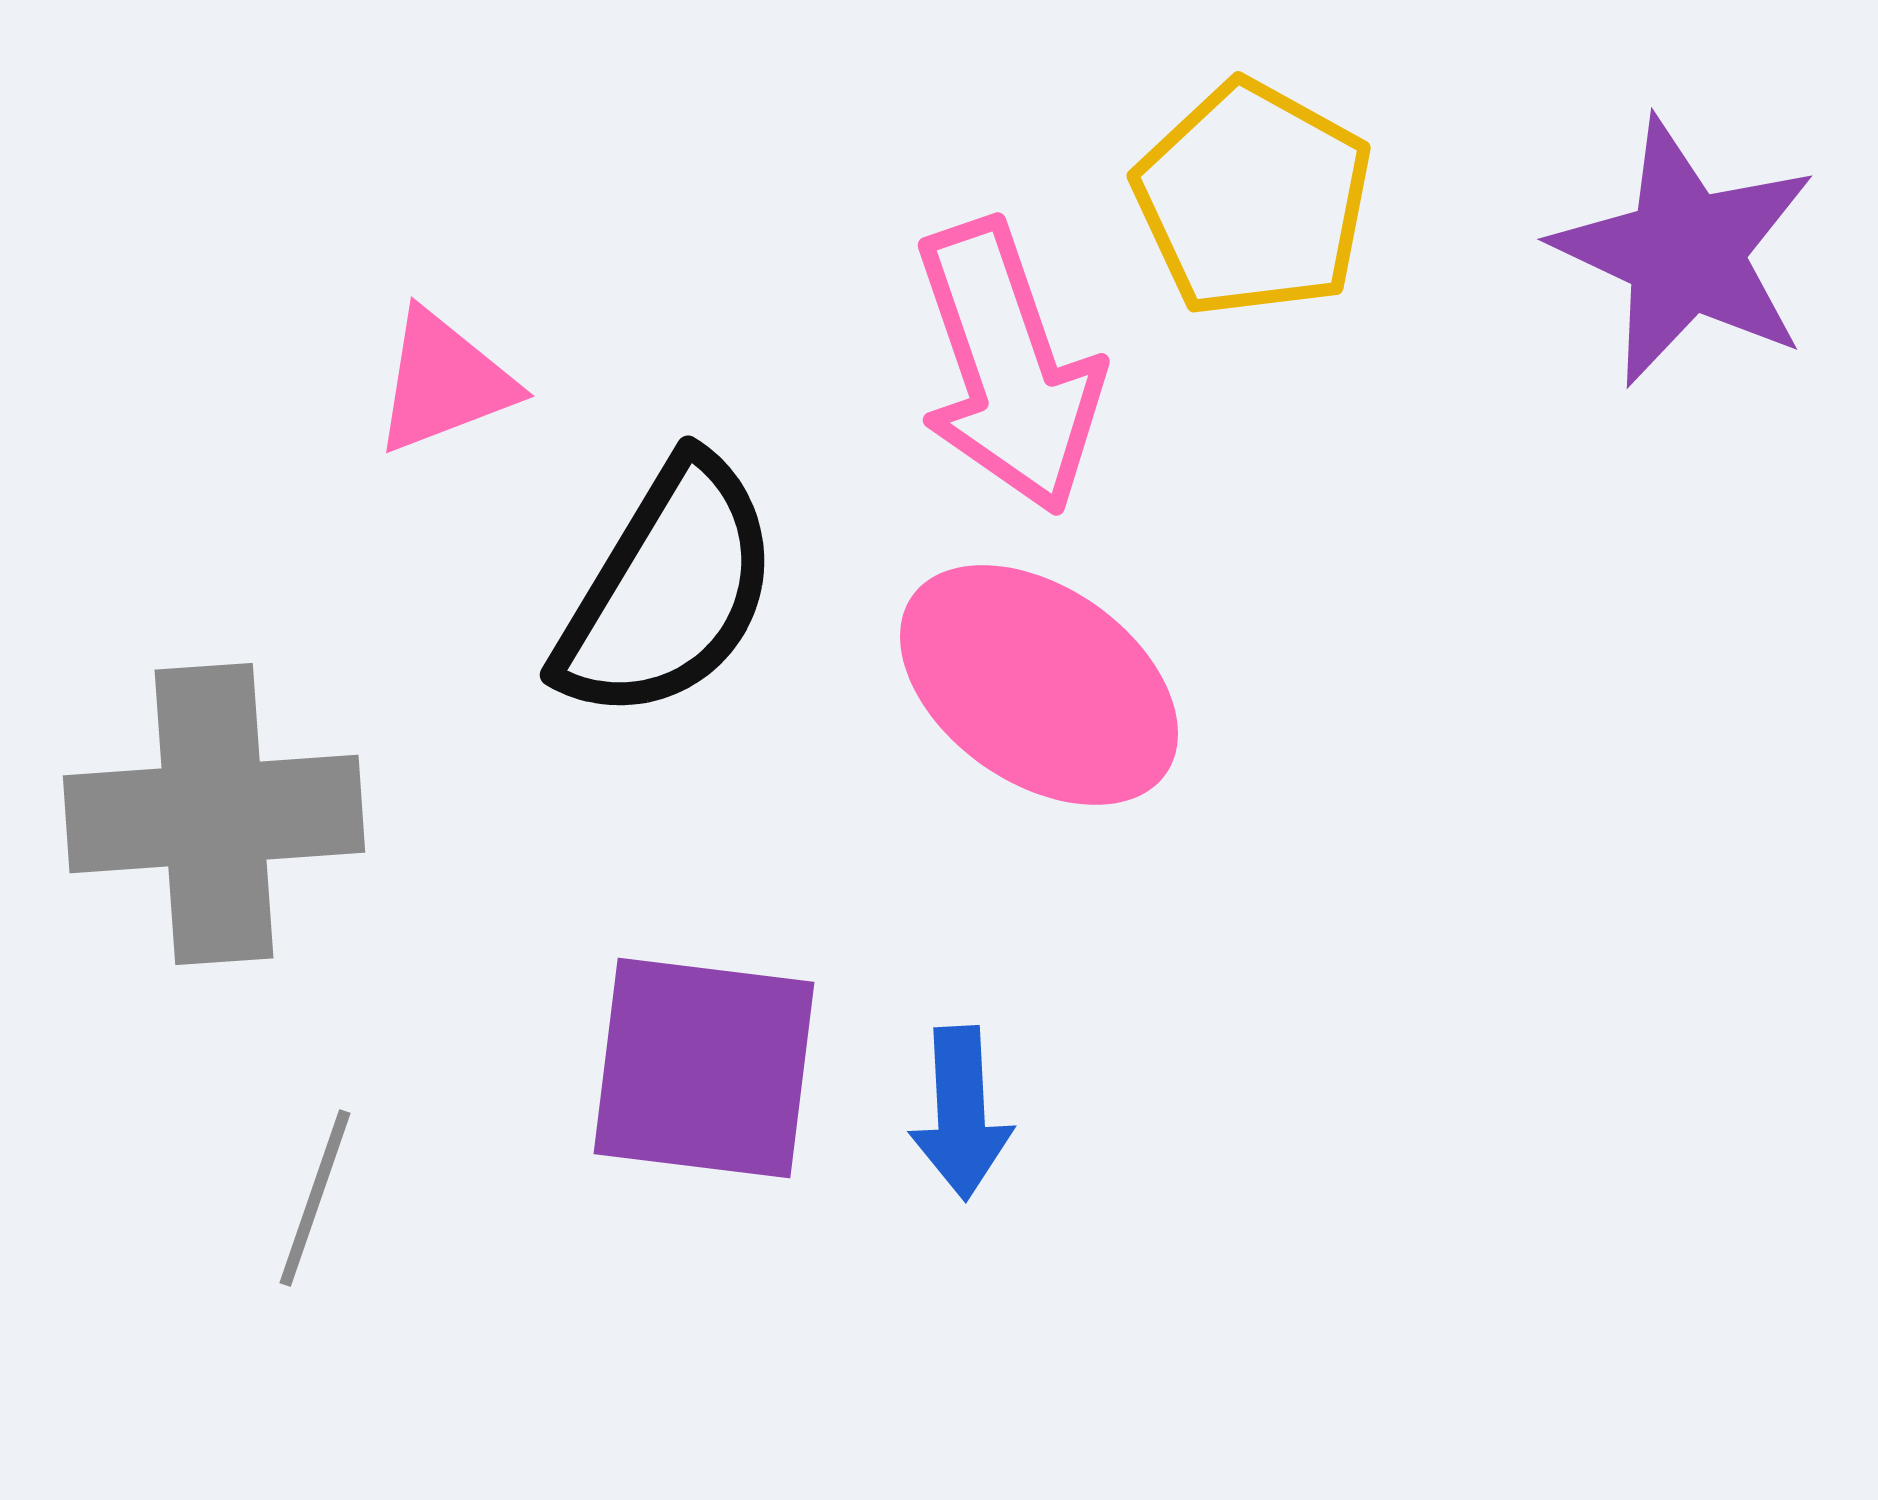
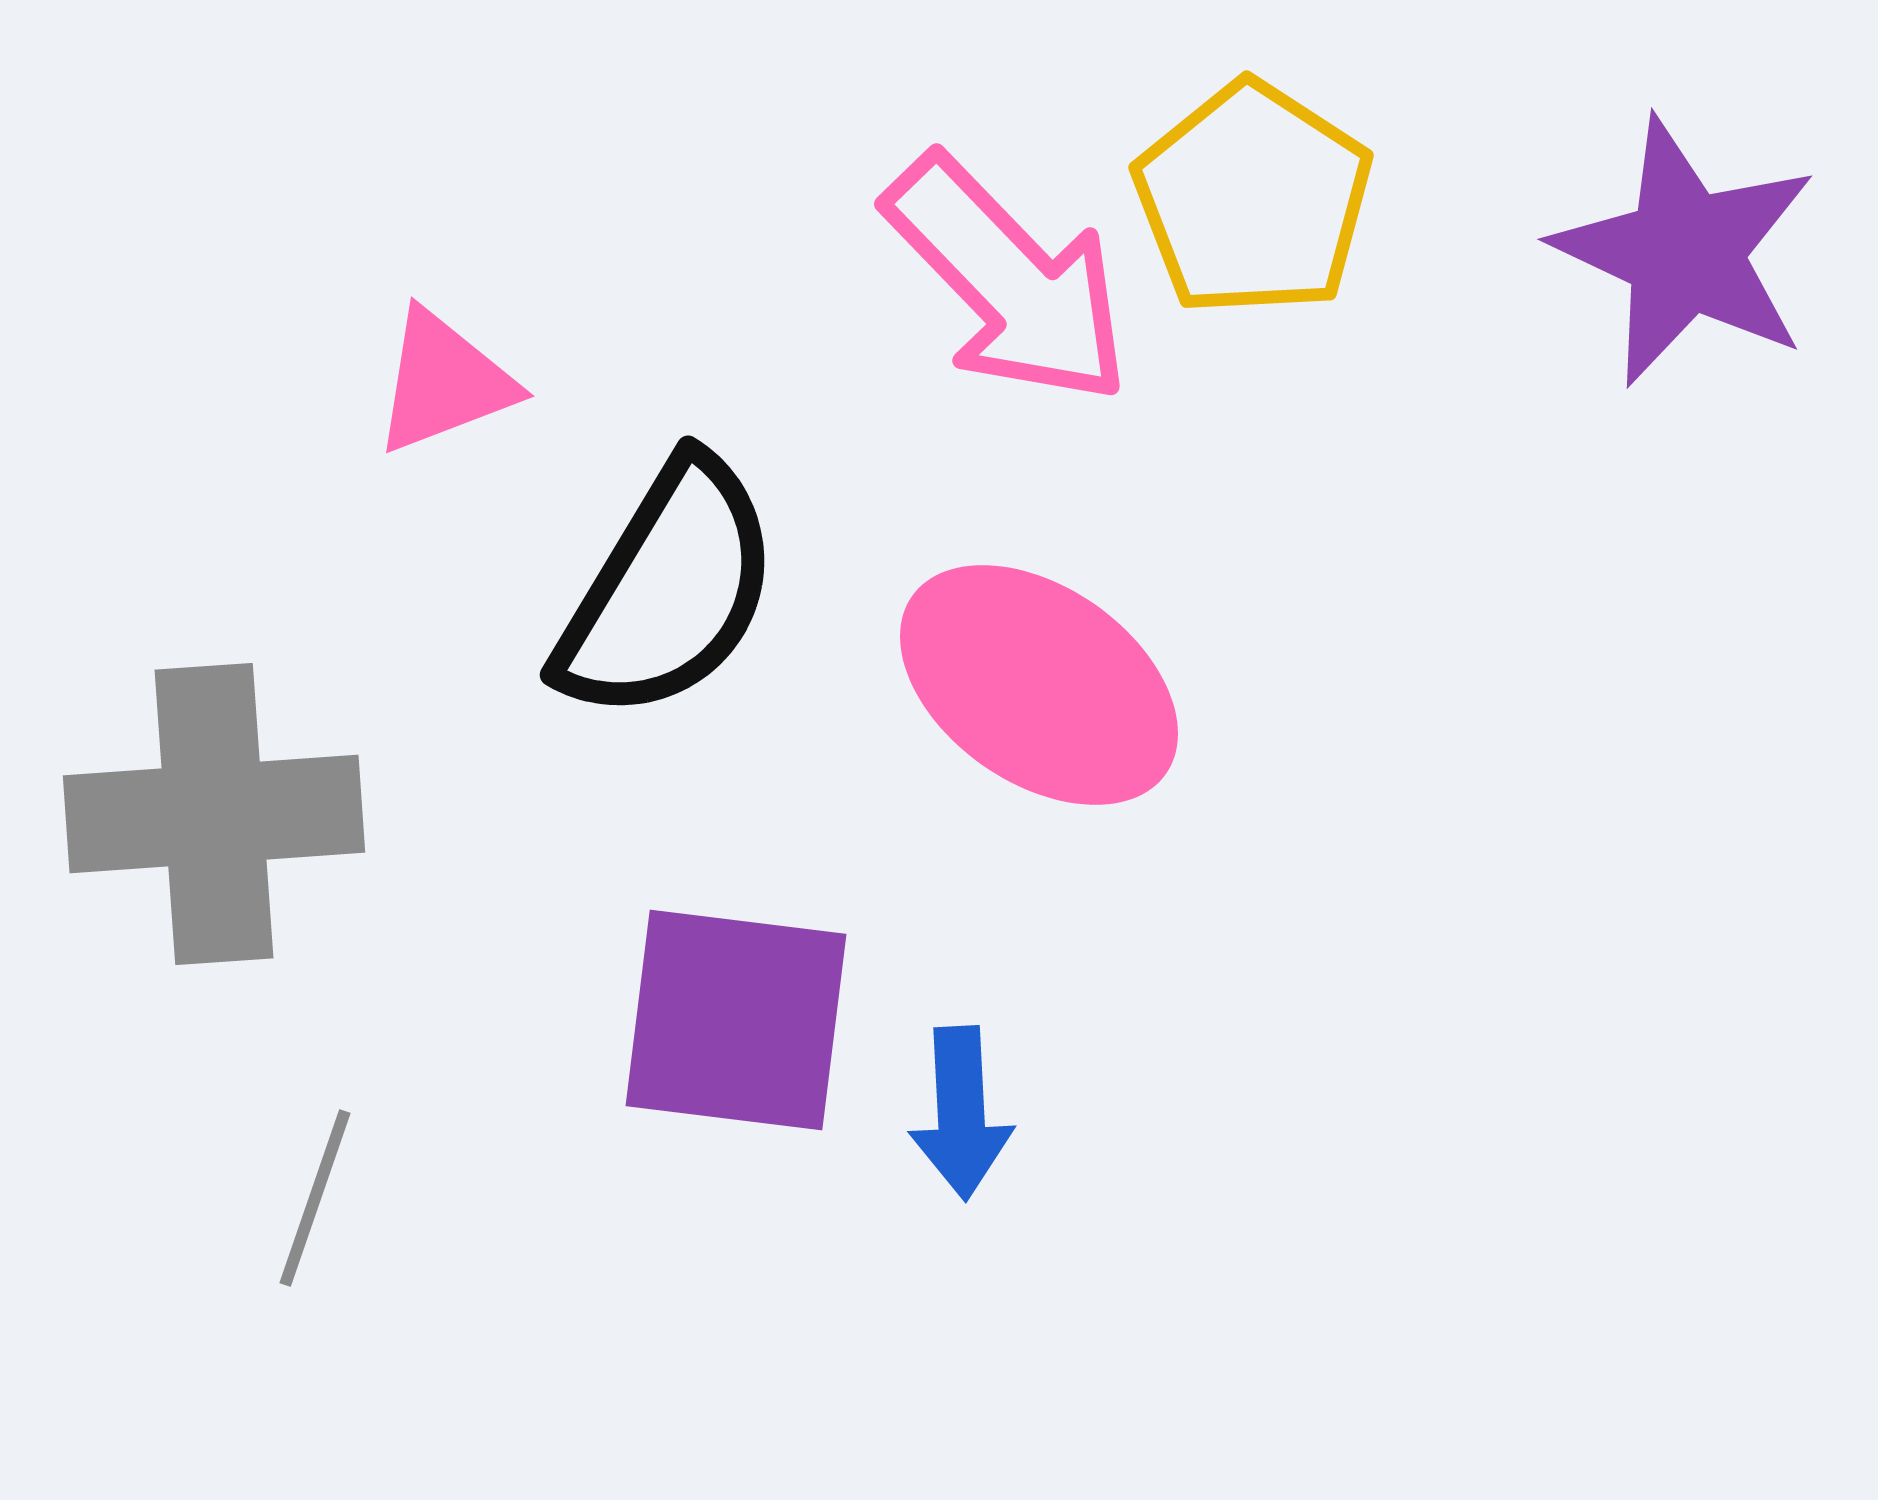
yellow pentagon: rotated 4 degrees clockwise
pink arrow: moved 87 px up; rotated 25 degrees counterclockwise
purple square: moved 32 px right, 48 px up
